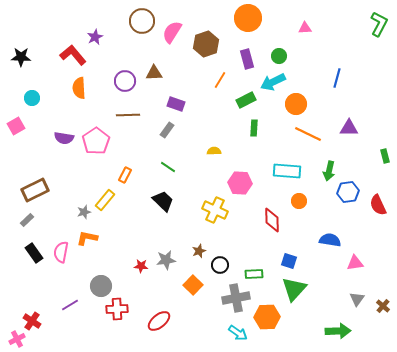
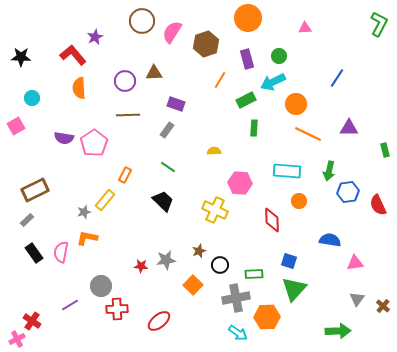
blue line at (337, 78): rotated 18 degrees clockwise
pink pentagon at (96, 141): moved 2 px left, 2 px down
green rectangle at (385, 156): moved 6 px up
